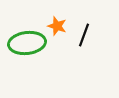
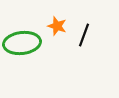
green ellipse: moved 5 px left
